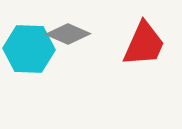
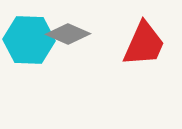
cyan hexagon: moved 9 px up
